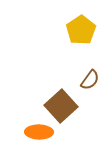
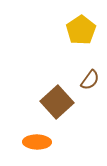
brown square: moved 4 px left, 4 px up
orange ellipse: moved 2 px left, 10 px down
